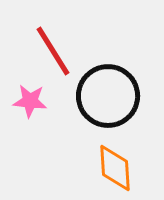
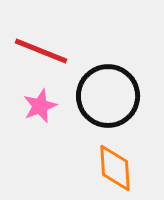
red line: moved 12 px left; rotated 36 degrees counterclockwise
pink star: moved 10 px right, 5 px down; rotated 28 degrees counterclockwise
